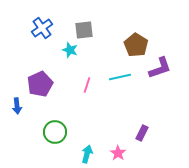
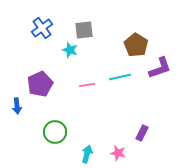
pink line: rotated 63 degrees clockwise
pink star: rotated 21 degrees counterclockwise
